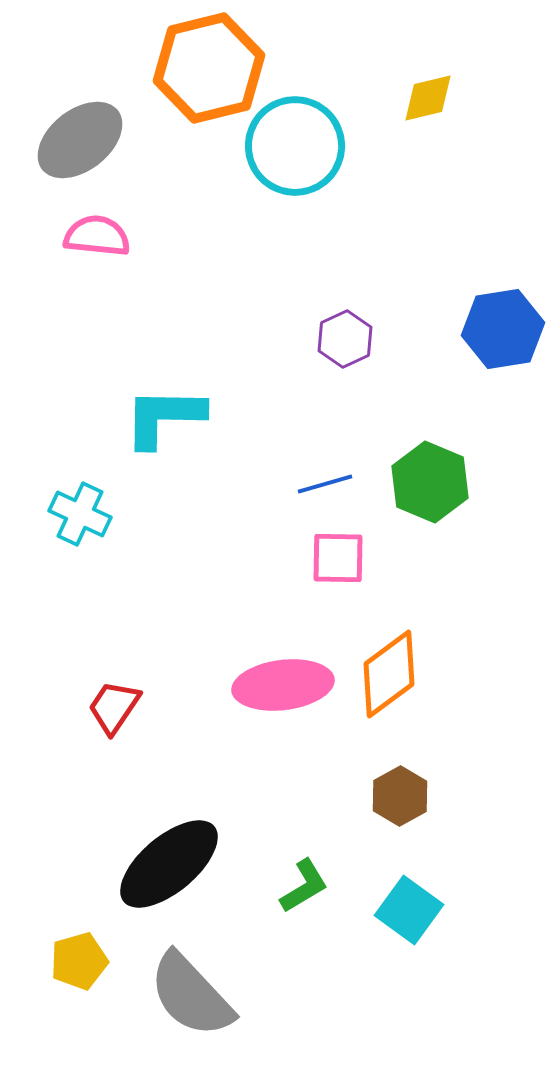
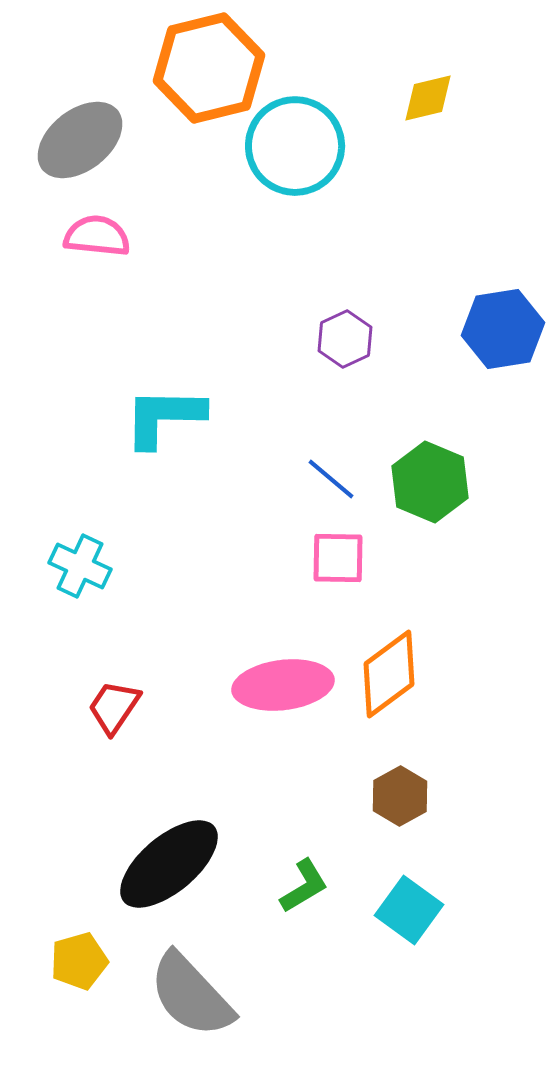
blue line: moved 6 px right, 5 px up; rotated 56 degrees clockwise
cyan cross: moved 52 px down
